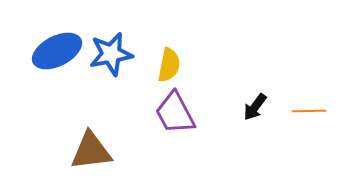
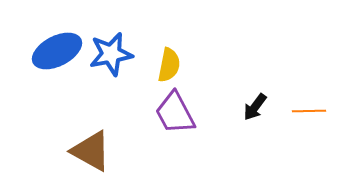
brown triangle: rotated 36 degrees clockwise
